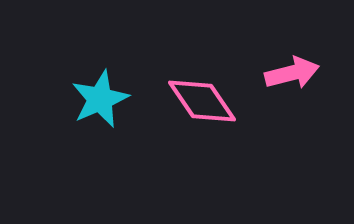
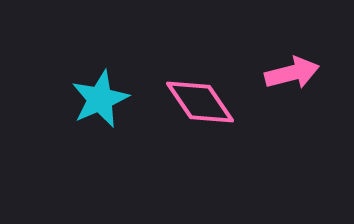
pink diamond: moved 2 px left, 1 px down
